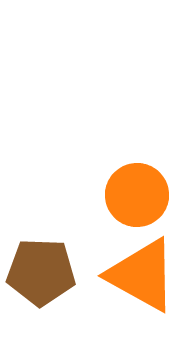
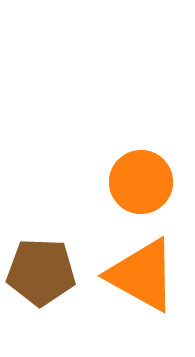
orange circle: moved 4 px right, 13 px up
